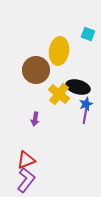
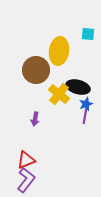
cyan square: rotated 16 degrees counterclockwise
